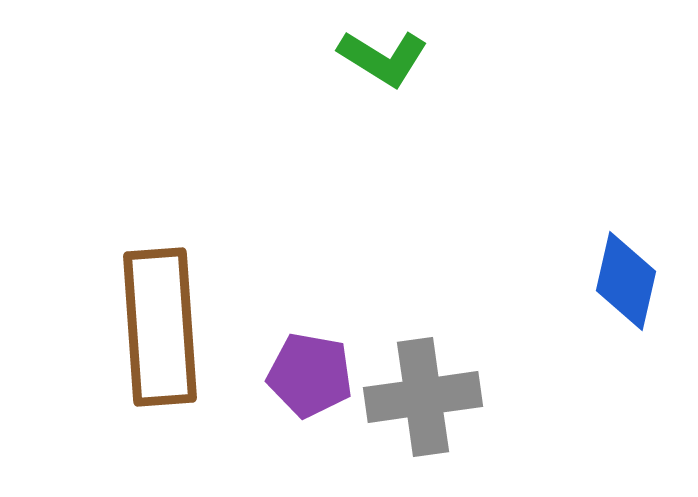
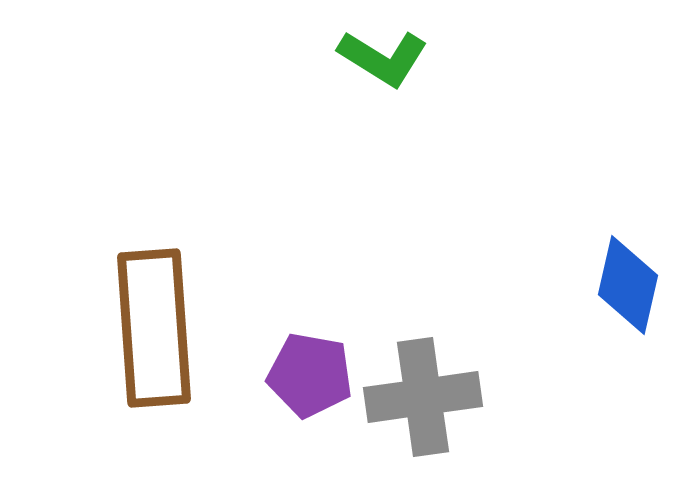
blue diamond: moved 2 px right, 4 px down
brown rectangle: moved 6 px left, 1 px down
